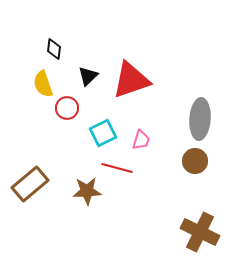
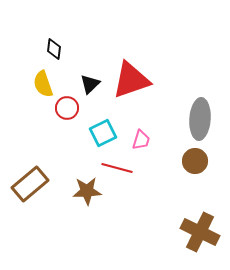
black triangle: moved 2 px right, 8 px down
